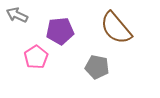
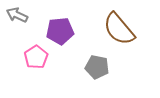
brown semicircle: moved 3 px right, 1 px down
